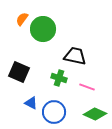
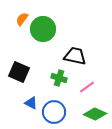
pink line: rotated 56 degrees counterclockwise
